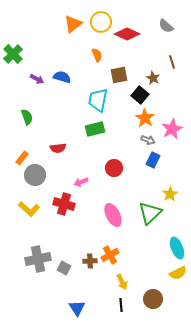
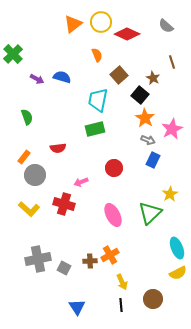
brown square: rotated 30 degrees counterclockwise
orange rectangle: moved 2 px right, 1 px up
blue triangle: moved 1 px up
